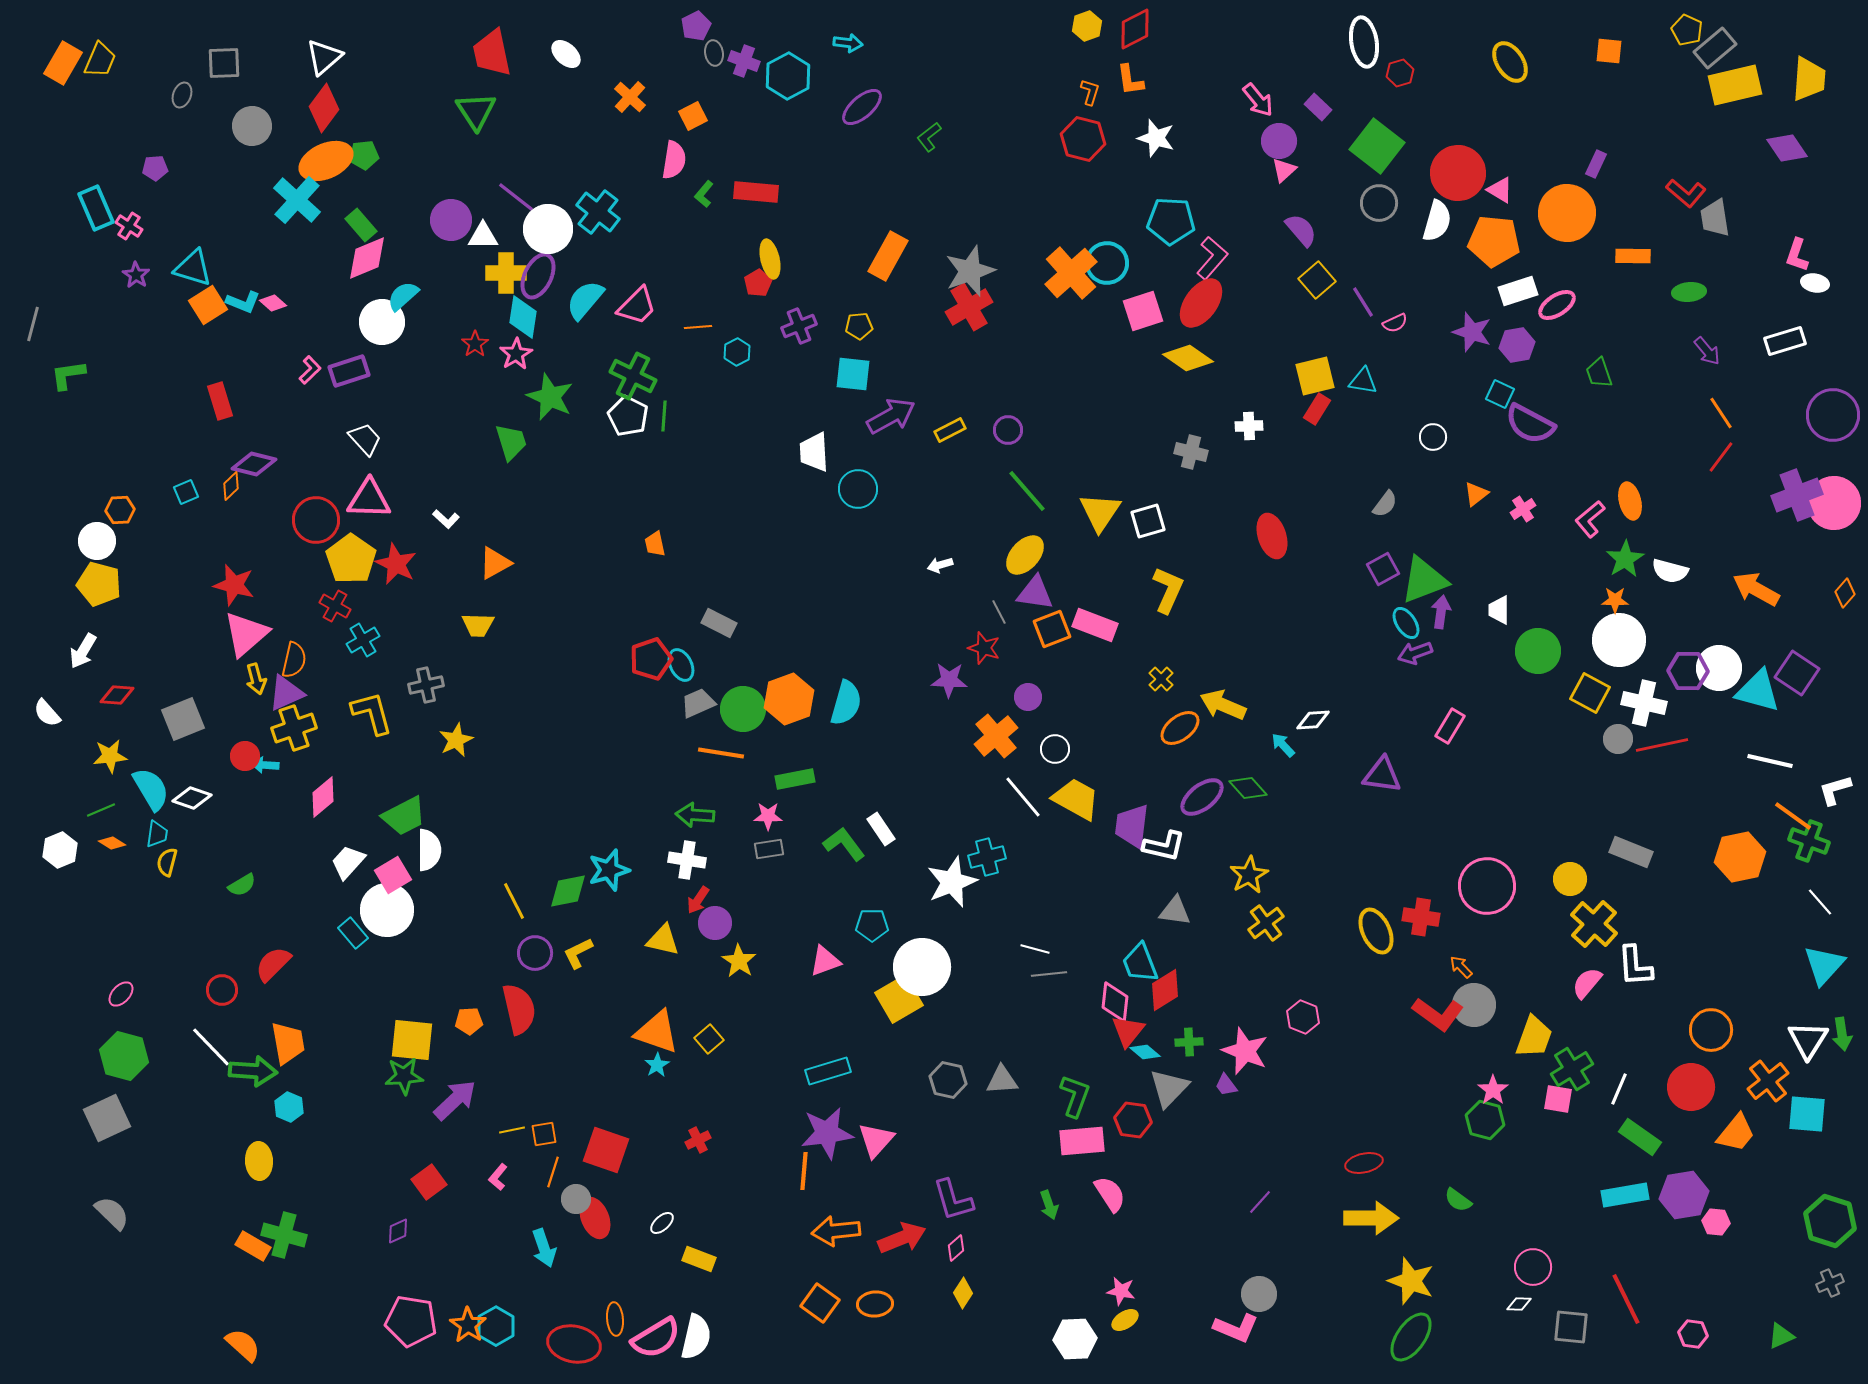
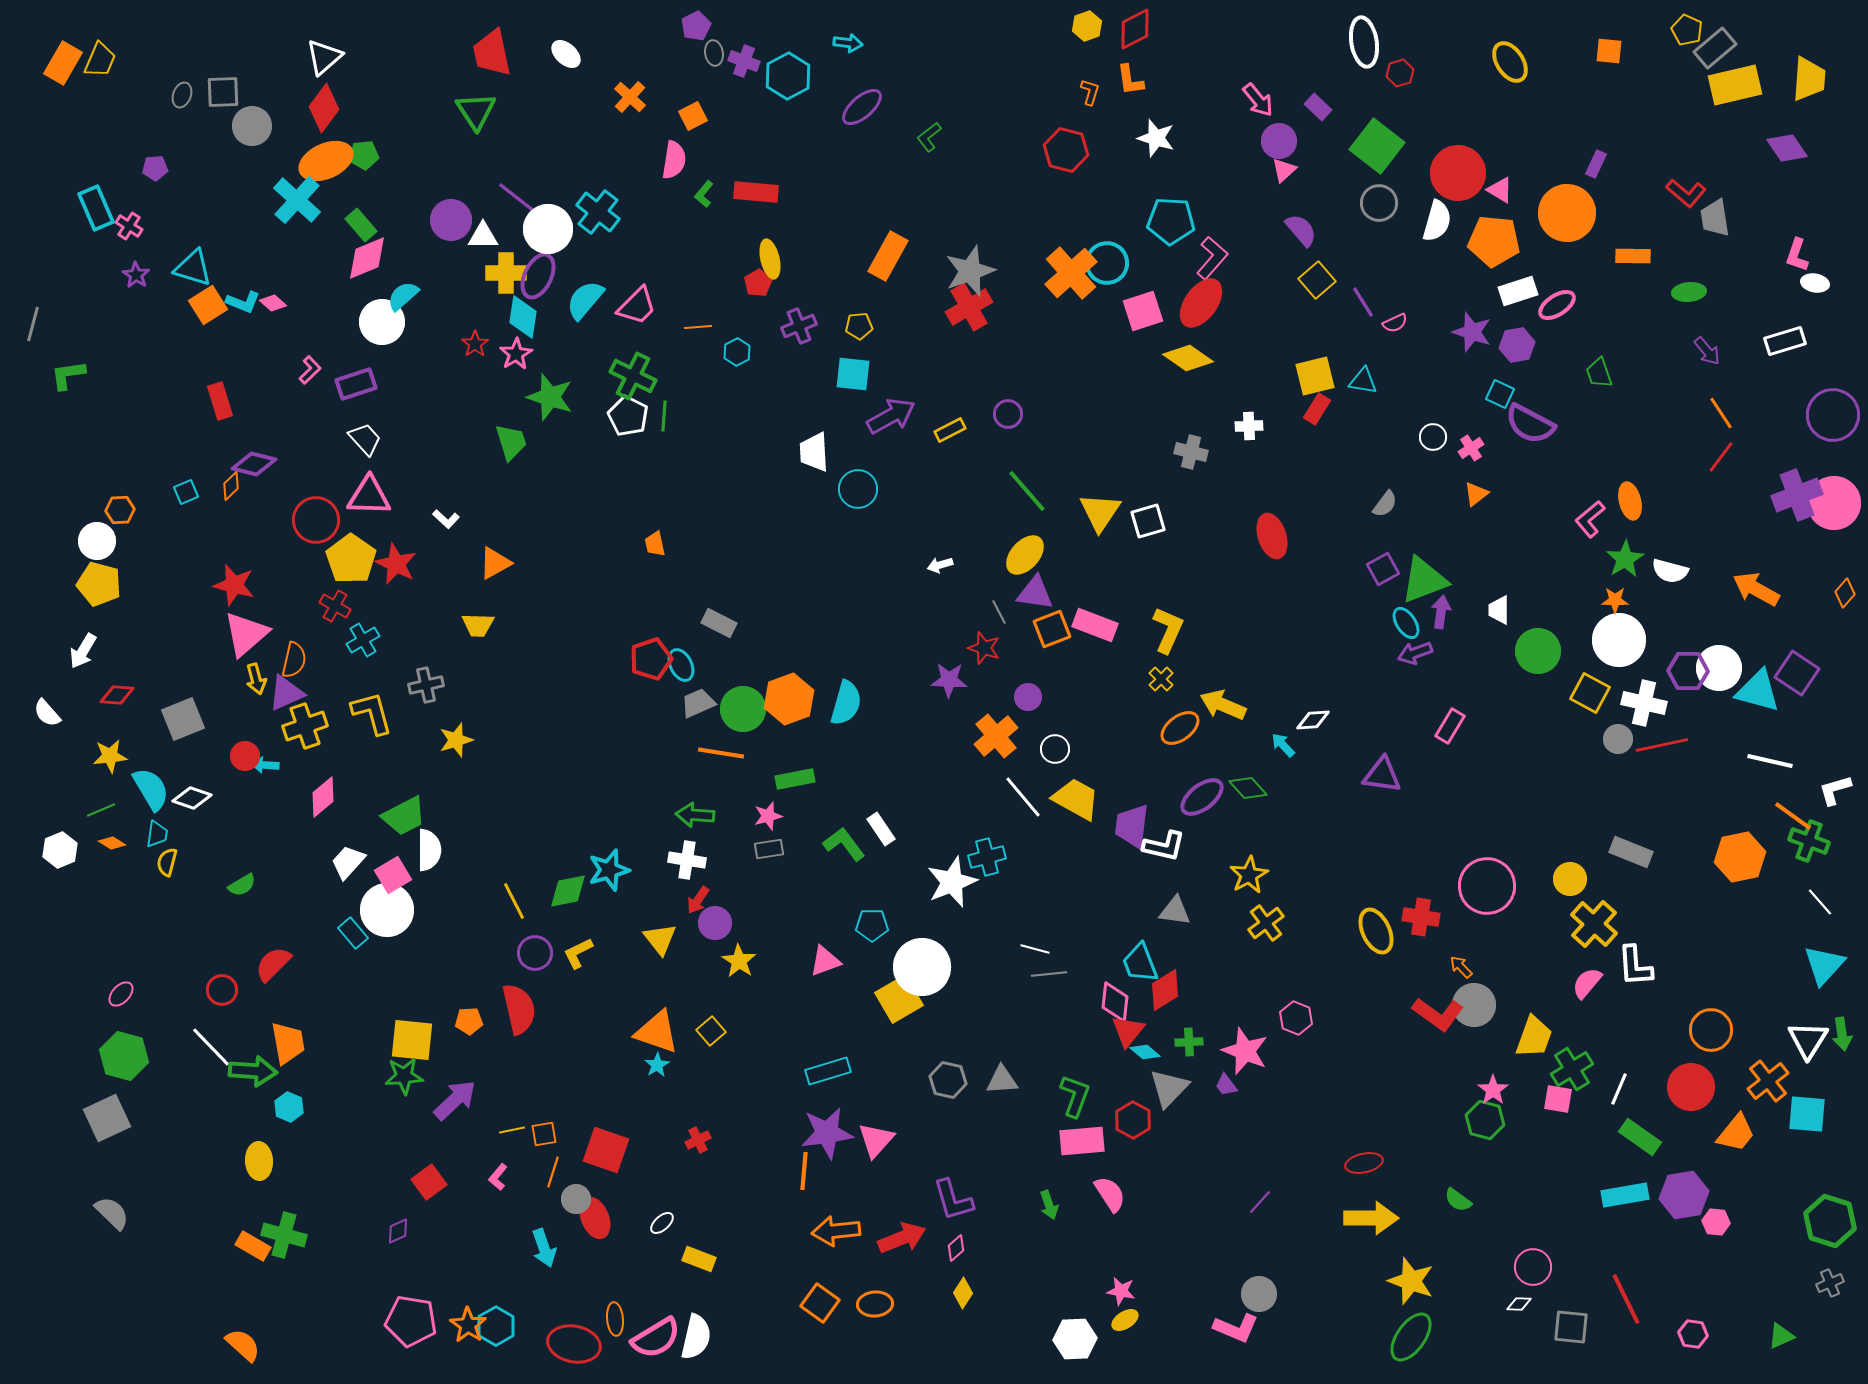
gray square at (224, 63): moved 1 px left, 29 px down
red hexagon at (1083, 139): moved 17 px left, 11 px down
purple rectangle at (349, 371): moved 7 px right, 13 px down
green star at (550, 397): rotated 6 degrees counterclockwise
purple circle at (1008, 430): moved 16 px up
pink triangle at (369, 499): moved 3 px up
pink cross at (1523, 509): moved 52 px left, 61 px up
yellow L-shape at (1168, 590): moved 40 px down
yellow cross at (294, 728): moved 11 px right, 2 px up
yellow star at (456, 740): rotated 8 degrees clockwise
pink star at (768, 816): rotated 16 degrees counterclockwise
yellow triangle at (663, 940): moved 3 px left, 1 px up; rotated 39 degrees clockwise
pink hexagon at (1303, 1017): moved 7 px left, 1 px down
yellow square at (709, 1039): moved 2 px right, 8 px up
red hexagon at (1133, 1120): rotated 21 degrees clockwise
